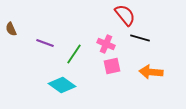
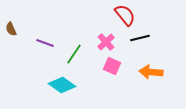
black line: rotated 30 degrees counterclockwise
pink cross: moved 2 px up; rotated 24 degrees clockwise
pink square: rotated 36 degrees clockwise
